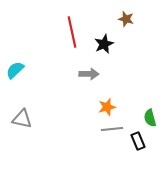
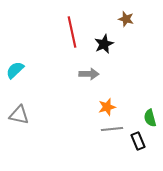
gray triangle: moved 3 px left, 4 px up
